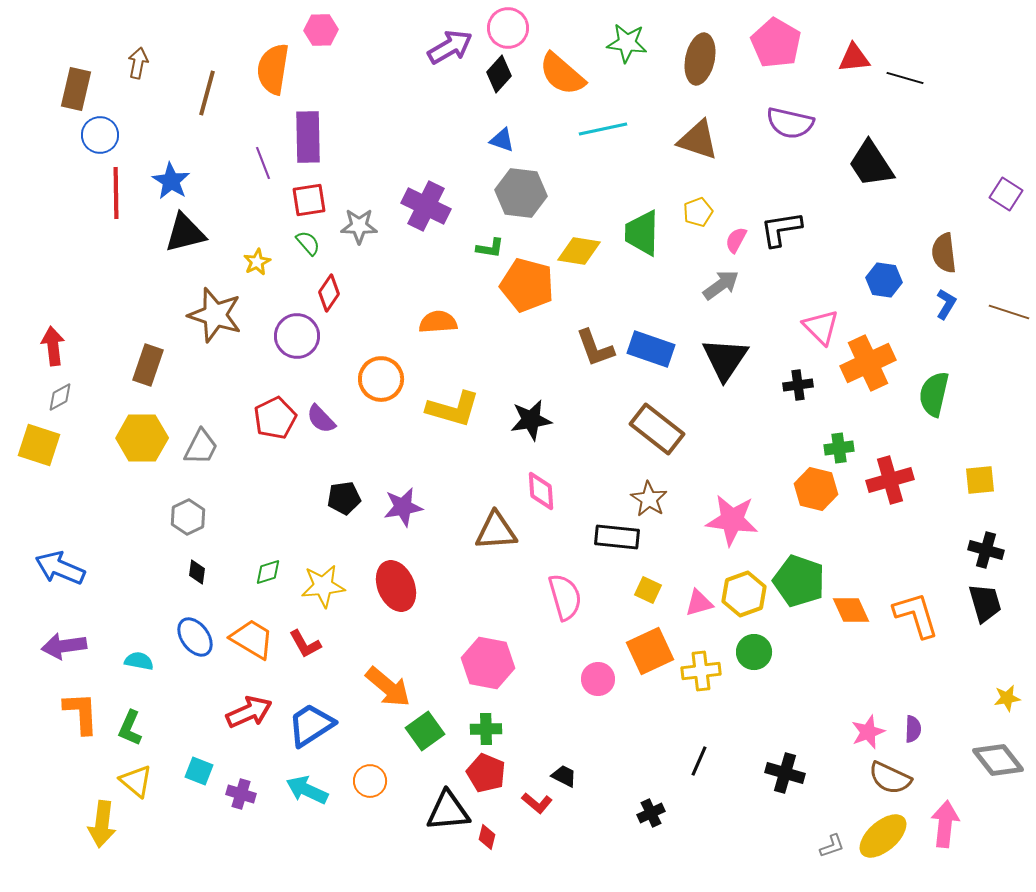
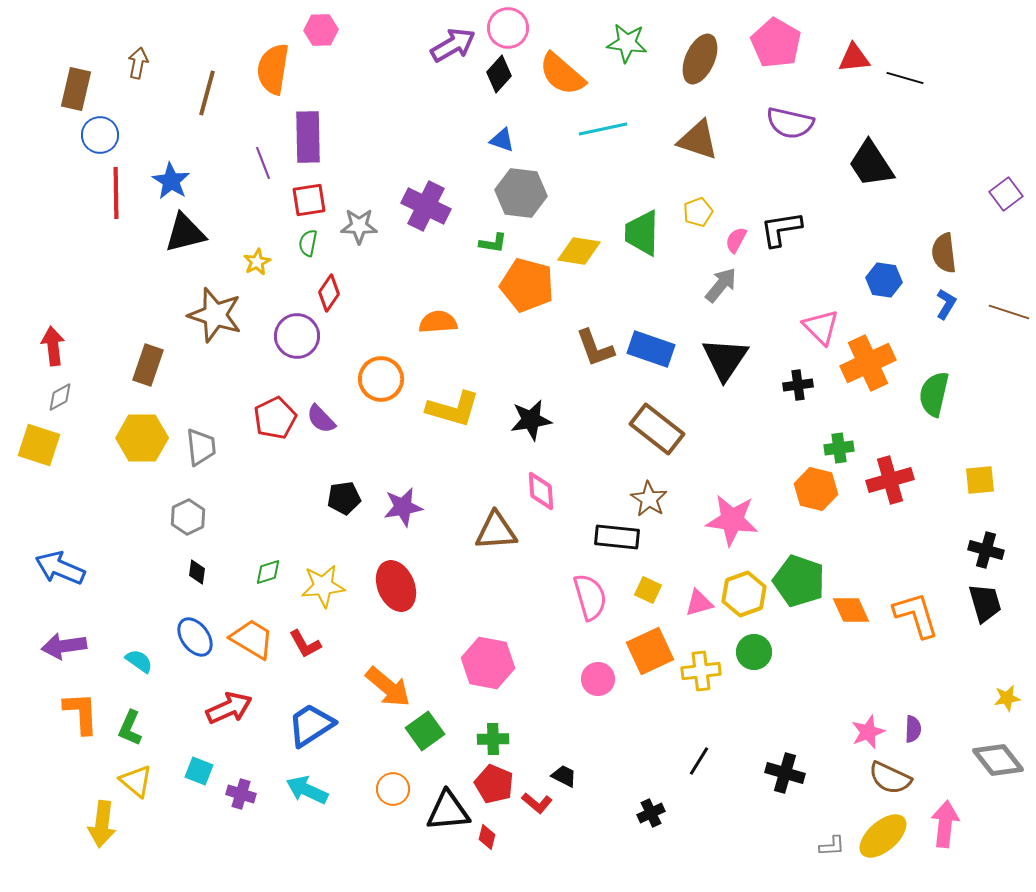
purple arrow at (450, 47): moved 3 px right, 2 px up
brown ellipse at (700, 59): rotated 12 degrees clockwise
purple square at (1006, 194): rotated 20 degrees clockwise
green semicircle at (308, 243): rotated 128 degrees counterclockwise
green L-shape at (490, 248): moved 3 px right, 5 px up
gray arrow at (721, 285): rotated 15 degrees counterclockwise
gray trapezoid at (201, 447): rotated 33 degrees counterclockwise
pink semicircle at (565, 597): moved 25 px right
cyan semicircle at (139, 661): rotated 24 degrees clockwise
red arrow at (249, 712): moved 20 px left, 4 px up
green cross at (486, 729): moved 7 px right, 10 px down
black line at (699, 761): rotated 8 degrees clockwise
red pentagon at (486, 773): moved 8 px right, 11 px down
orange circle at (370, 781): moved 23 px right, 8 px down
gray L-shape at (832, 846): rotated 16 degrees clockwise
